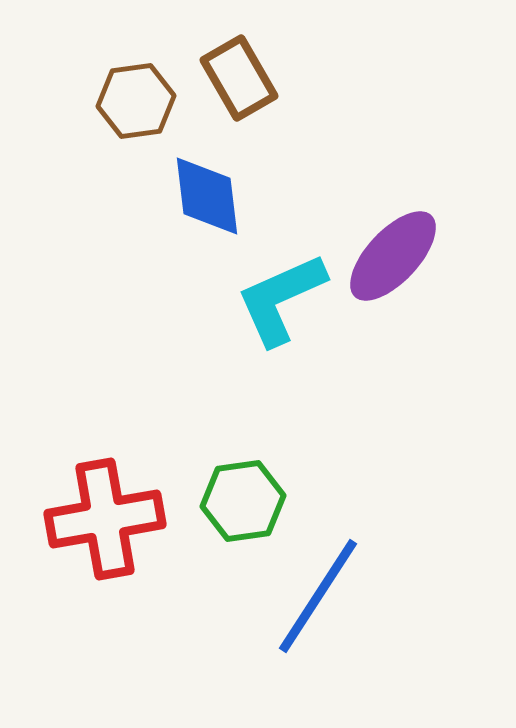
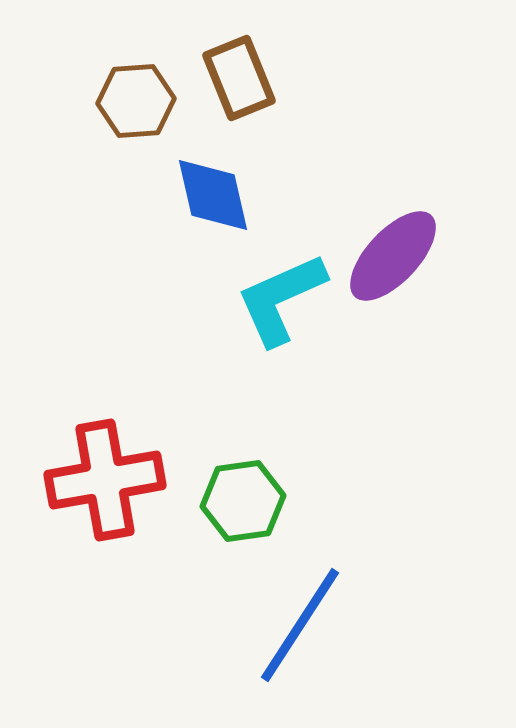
brown rectangle: rotated 8 degrees clockwise
brown hexagon: rotated 4 degrees clockwise
blue diamond: moved 6 px right, 1 px up; rotated 6 degrees counterclockwise
red cross: moved 39 px up
blue line: moved 18 px left, 29 px down
